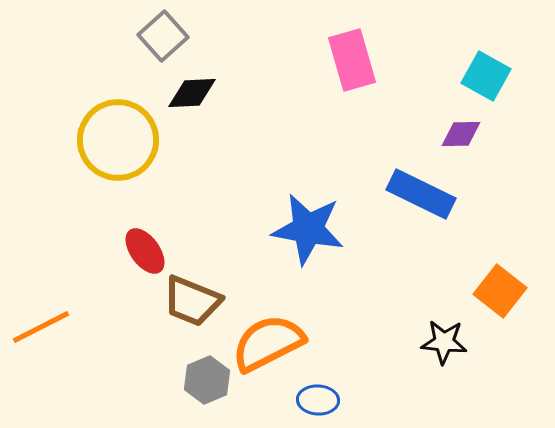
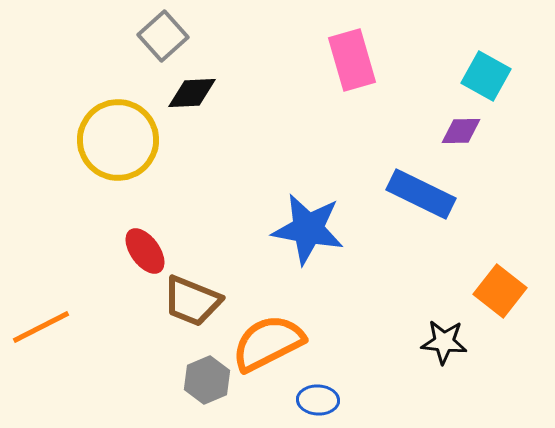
purple diamond: moved 3 px up
